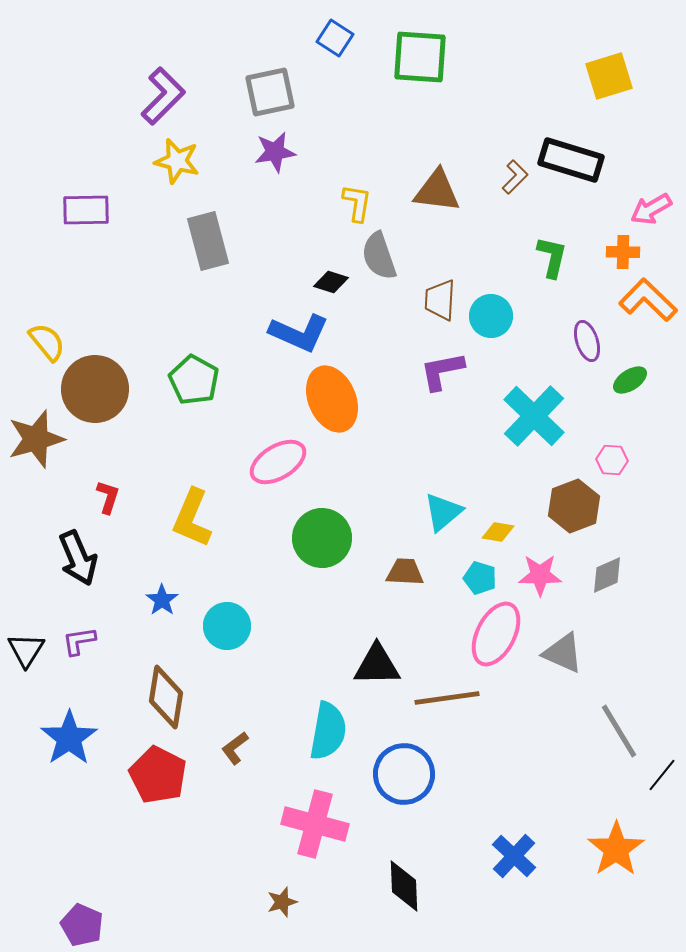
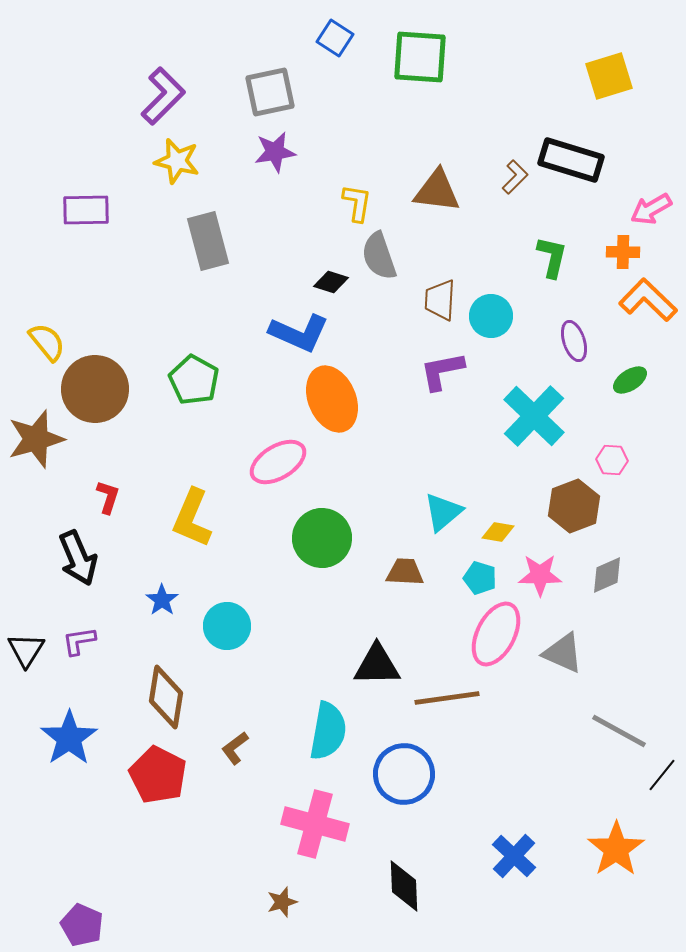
purple ellipse at (587, 341): moved 13 px left
gray line at (619, 731): rotated 30 degrees counterclockwise
